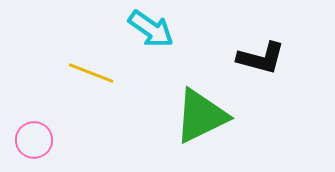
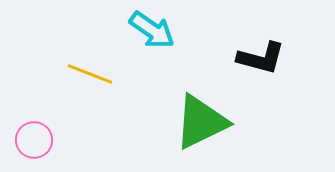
cyan arrow: moved 1 px right, 1 px down
yellow line: moved 1 px left, 1 px down
green triangle: moved 6 px down
